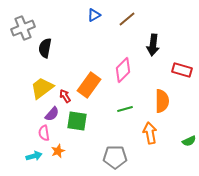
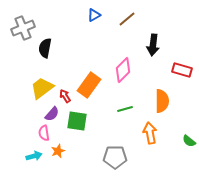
green semicircle: rotated 64 degrees clockwise
